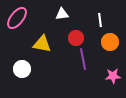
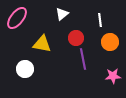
white triangle: rotated 32 degrees counterclockwise
white circle: moved 3 px right
